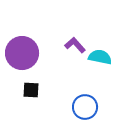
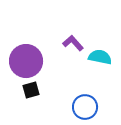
purple L-shape: moved 2 px left, 2 px up
purple circle: moved 4 px right, 8 px down
black square: rotated 18 degrees counterclockwise
